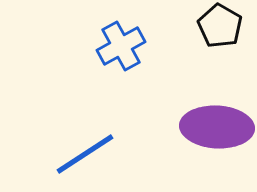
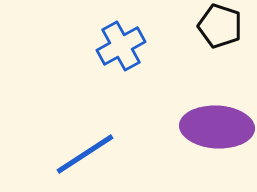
black pentagon: rotated 12 degrees counterclockwise
